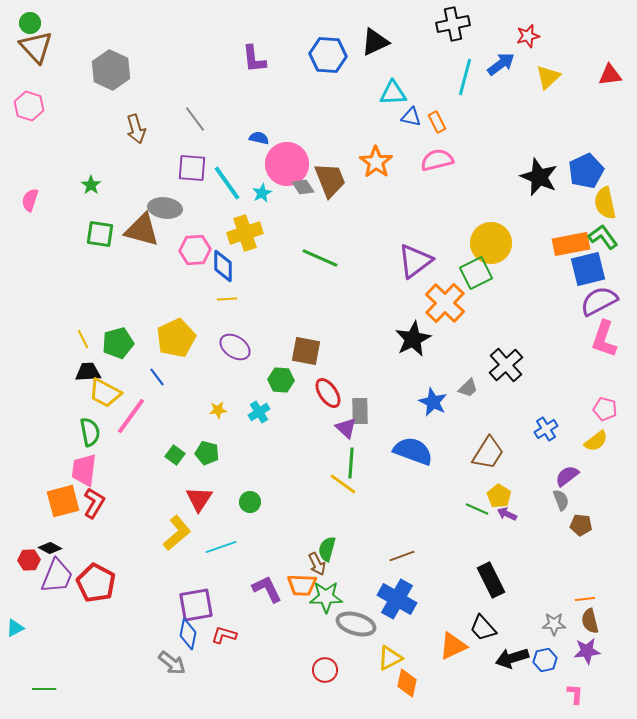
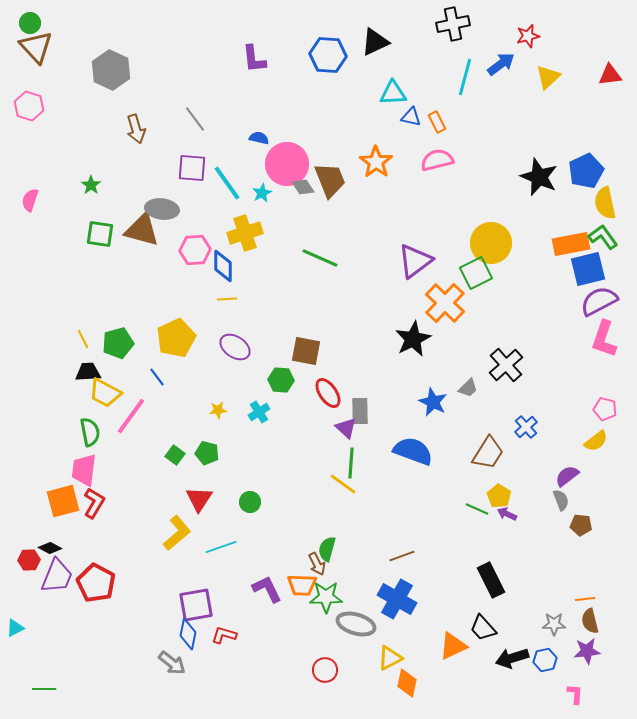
gray ellipse at (165, 208): moved 3 px left, 1 px down
blue cross at (546, 429): moved 20 px left, 2 px up; rotated 10 degrees counterclockwise
